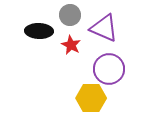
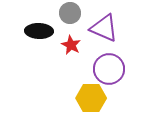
gray circle: moved 2 px up
